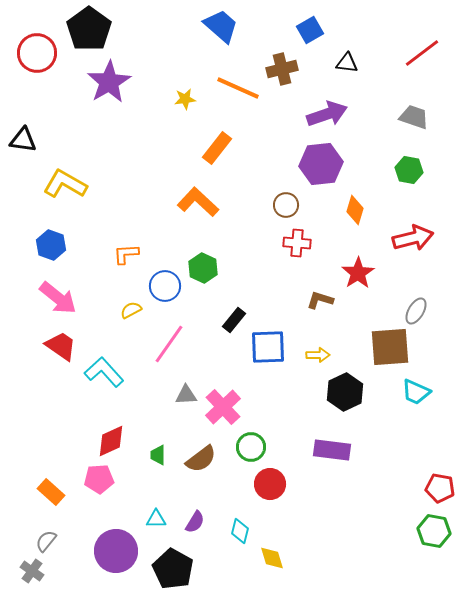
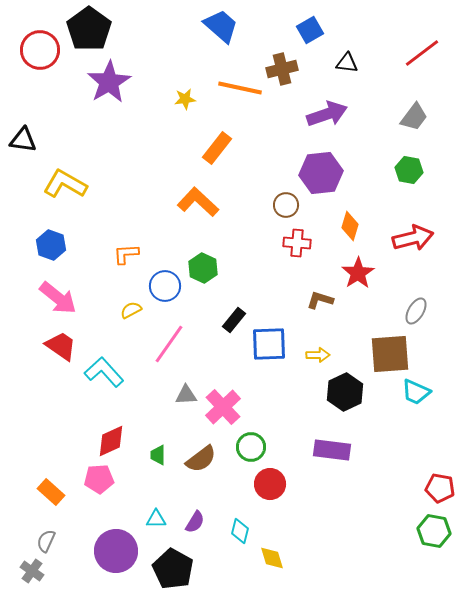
red circle at (37, 53): moved 3 px right, 3 px up
orange line at (238, 88): moved 2 px right; rotated 12 degrees counterclockwise
gray trapezoid at (414, 117): rotated 108 degrees clockwise
purple hexagon at (321, 164): moved 9 px down
orange diamond at (355, 210): moved 5 px left, 16 px down
blue square at (268, 347): moved 1 px right, 3 px up
brown square at (390, 347): moved 7 px down
gray semicircle at (46, 541): rotated 15 degrees counterclockwise
